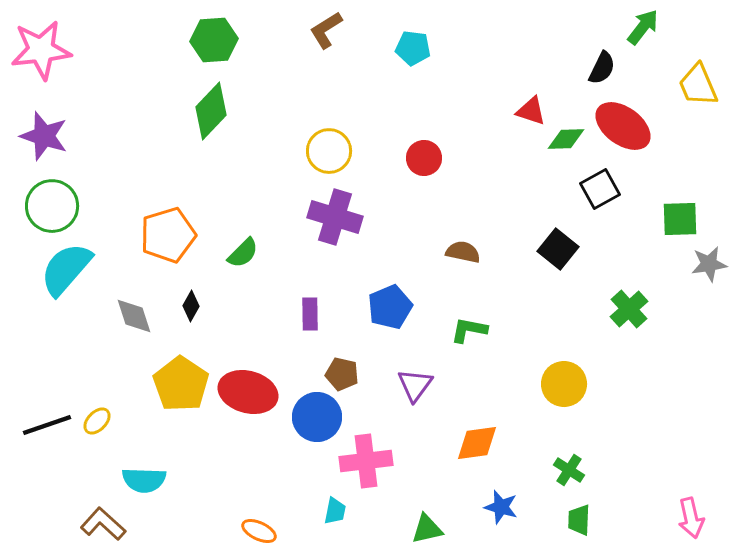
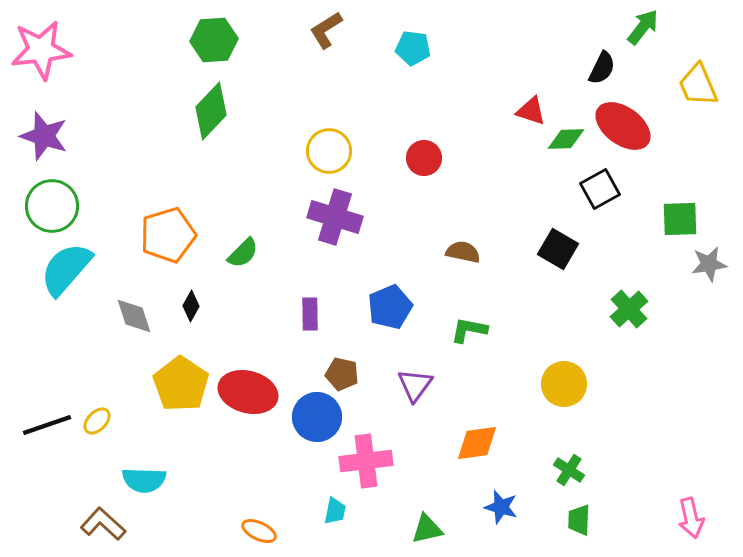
black square at (558, 249): rotated 9 degrees counterclockwise
